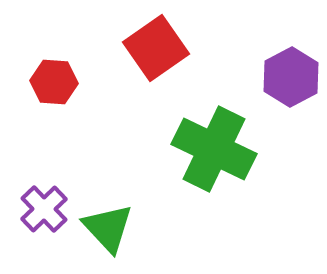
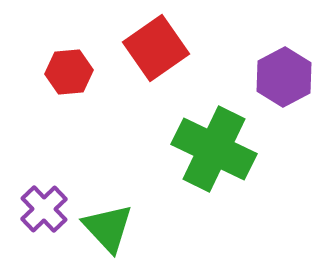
purple hexagon: moved 7 px left
red hexagon: moved 15 px right, 10 px up; rotated 9 degrees counterclockwise
